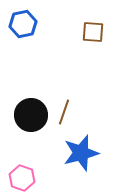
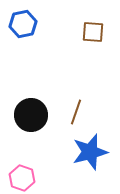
brown line: moved 12 px right
blue star: moved 9 px right, 1 px up
